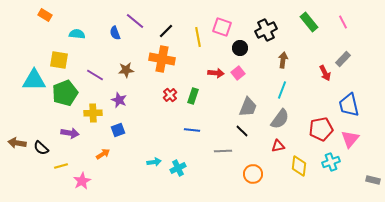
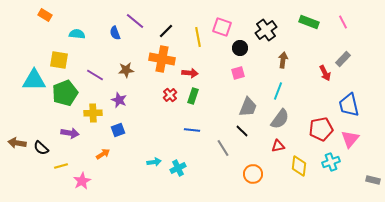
green rectangle at (309, 22): rotated 30 degrees counterclockwise
black cross at (266, 30): rotated 10 degrees counterclockwise
red arrow at (216, 73): moved 26 px left
pink square at (238, 73): rotated 24 degrees clockwise
cyan line at (282, 90): moved 4 px left, 1 px down
gray line at (223, 151): moved 3 px up; rotated 60 degrees clockwise
